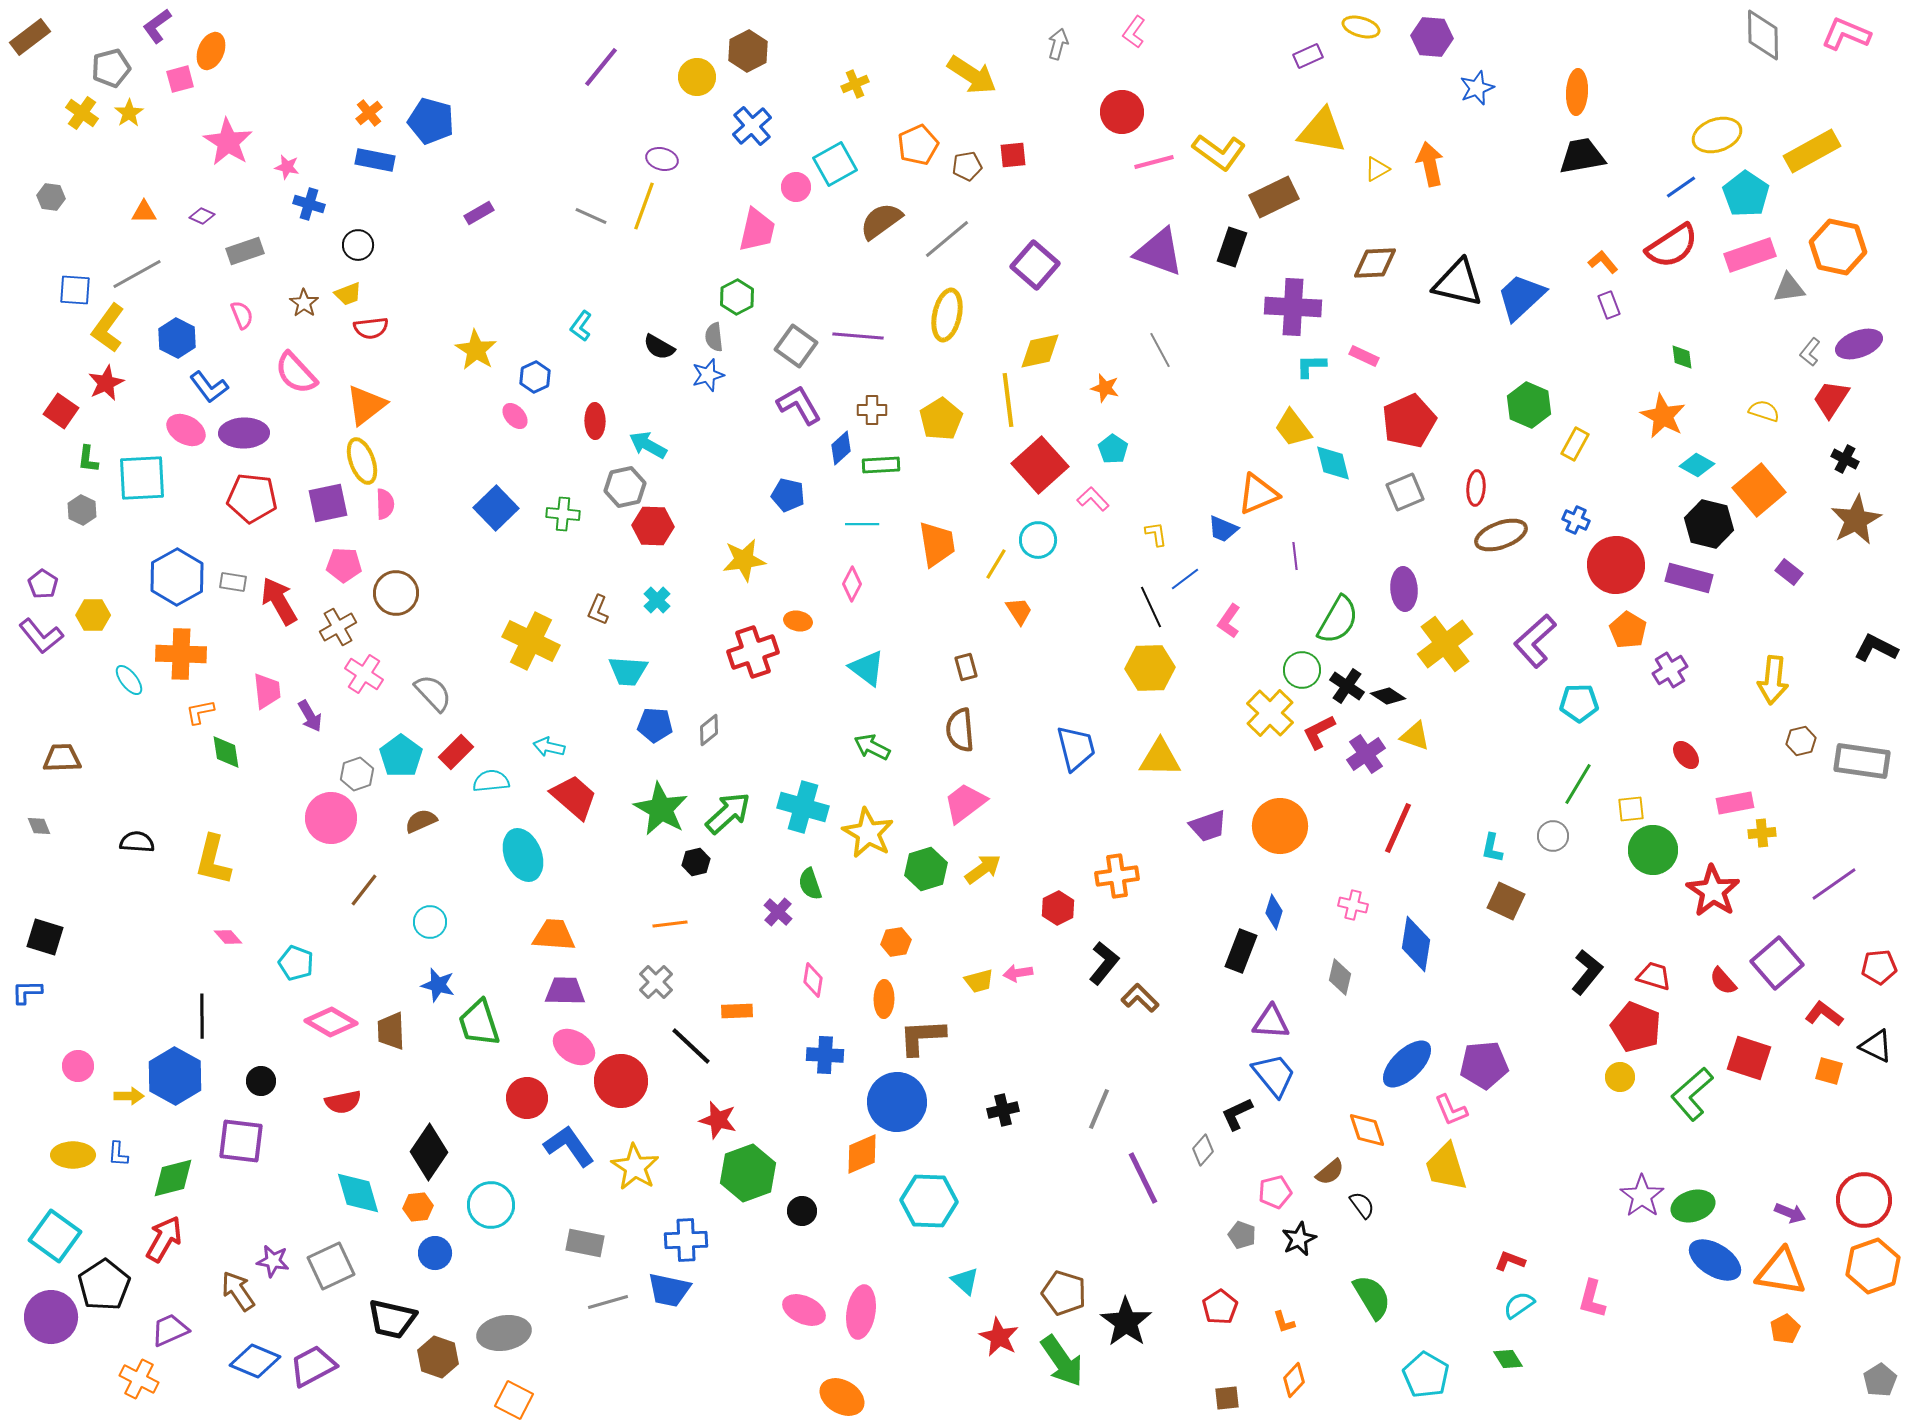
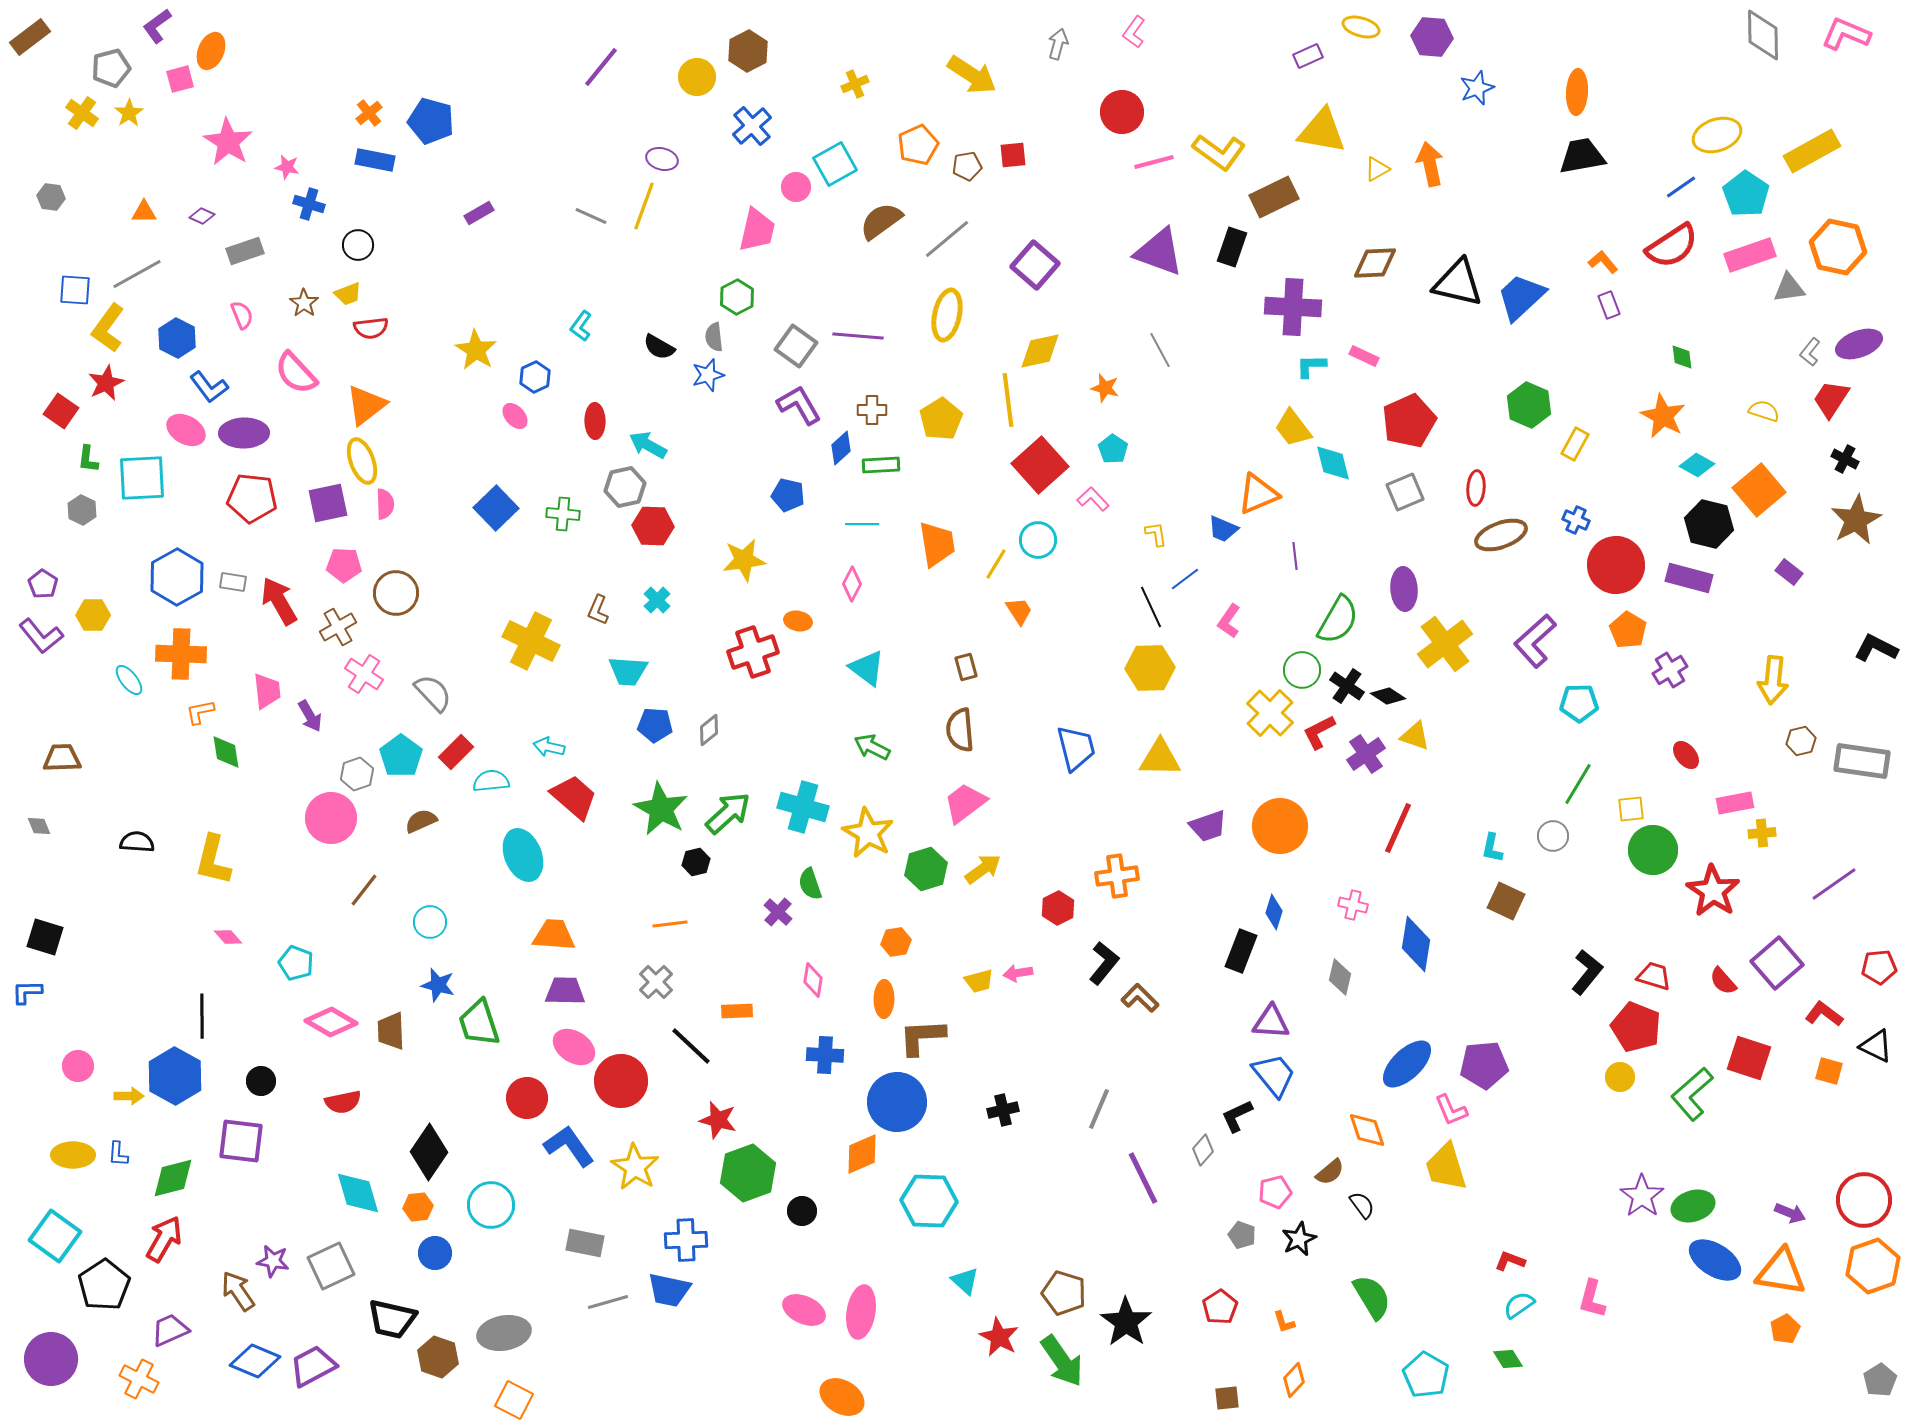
black L-shape at (1237, 1114): moved 2 px down
purple circle at (51, 1317): moved 42 px down
